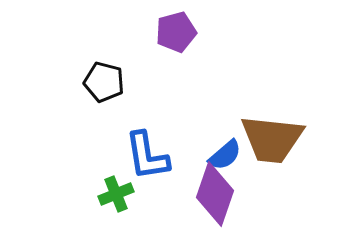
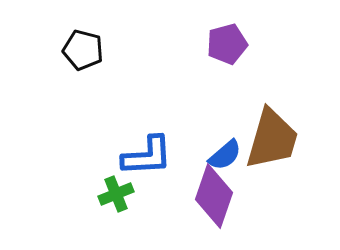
purple pentagon: moved 51 px right, 12 px down
black pentagon: moved 21 px left, 32 px up
brown trapezoid: rotated 80 degrees counterclockwise
blue L-shape: rotated 84 degrees counterclockwise
purple diamond: moved 1 px left, 2 px down
